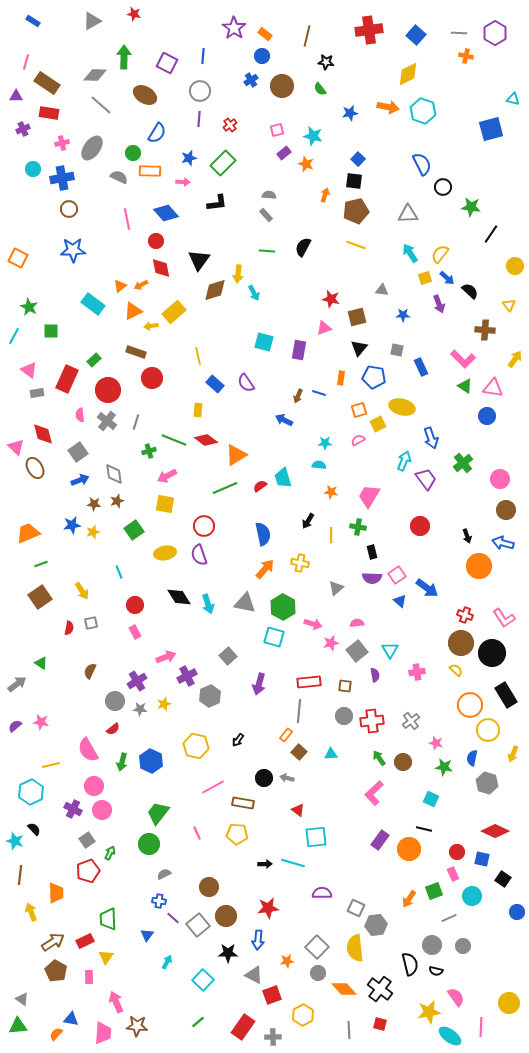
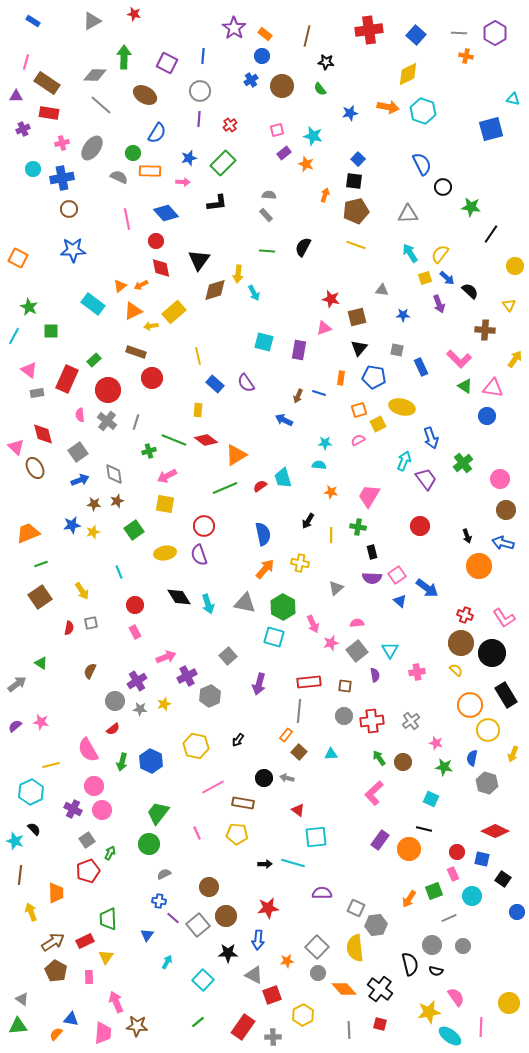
pink L-shape at (463, 359): moved 4 px left
pink arrow at (313, 624): rotated 48 degrees clockwise
